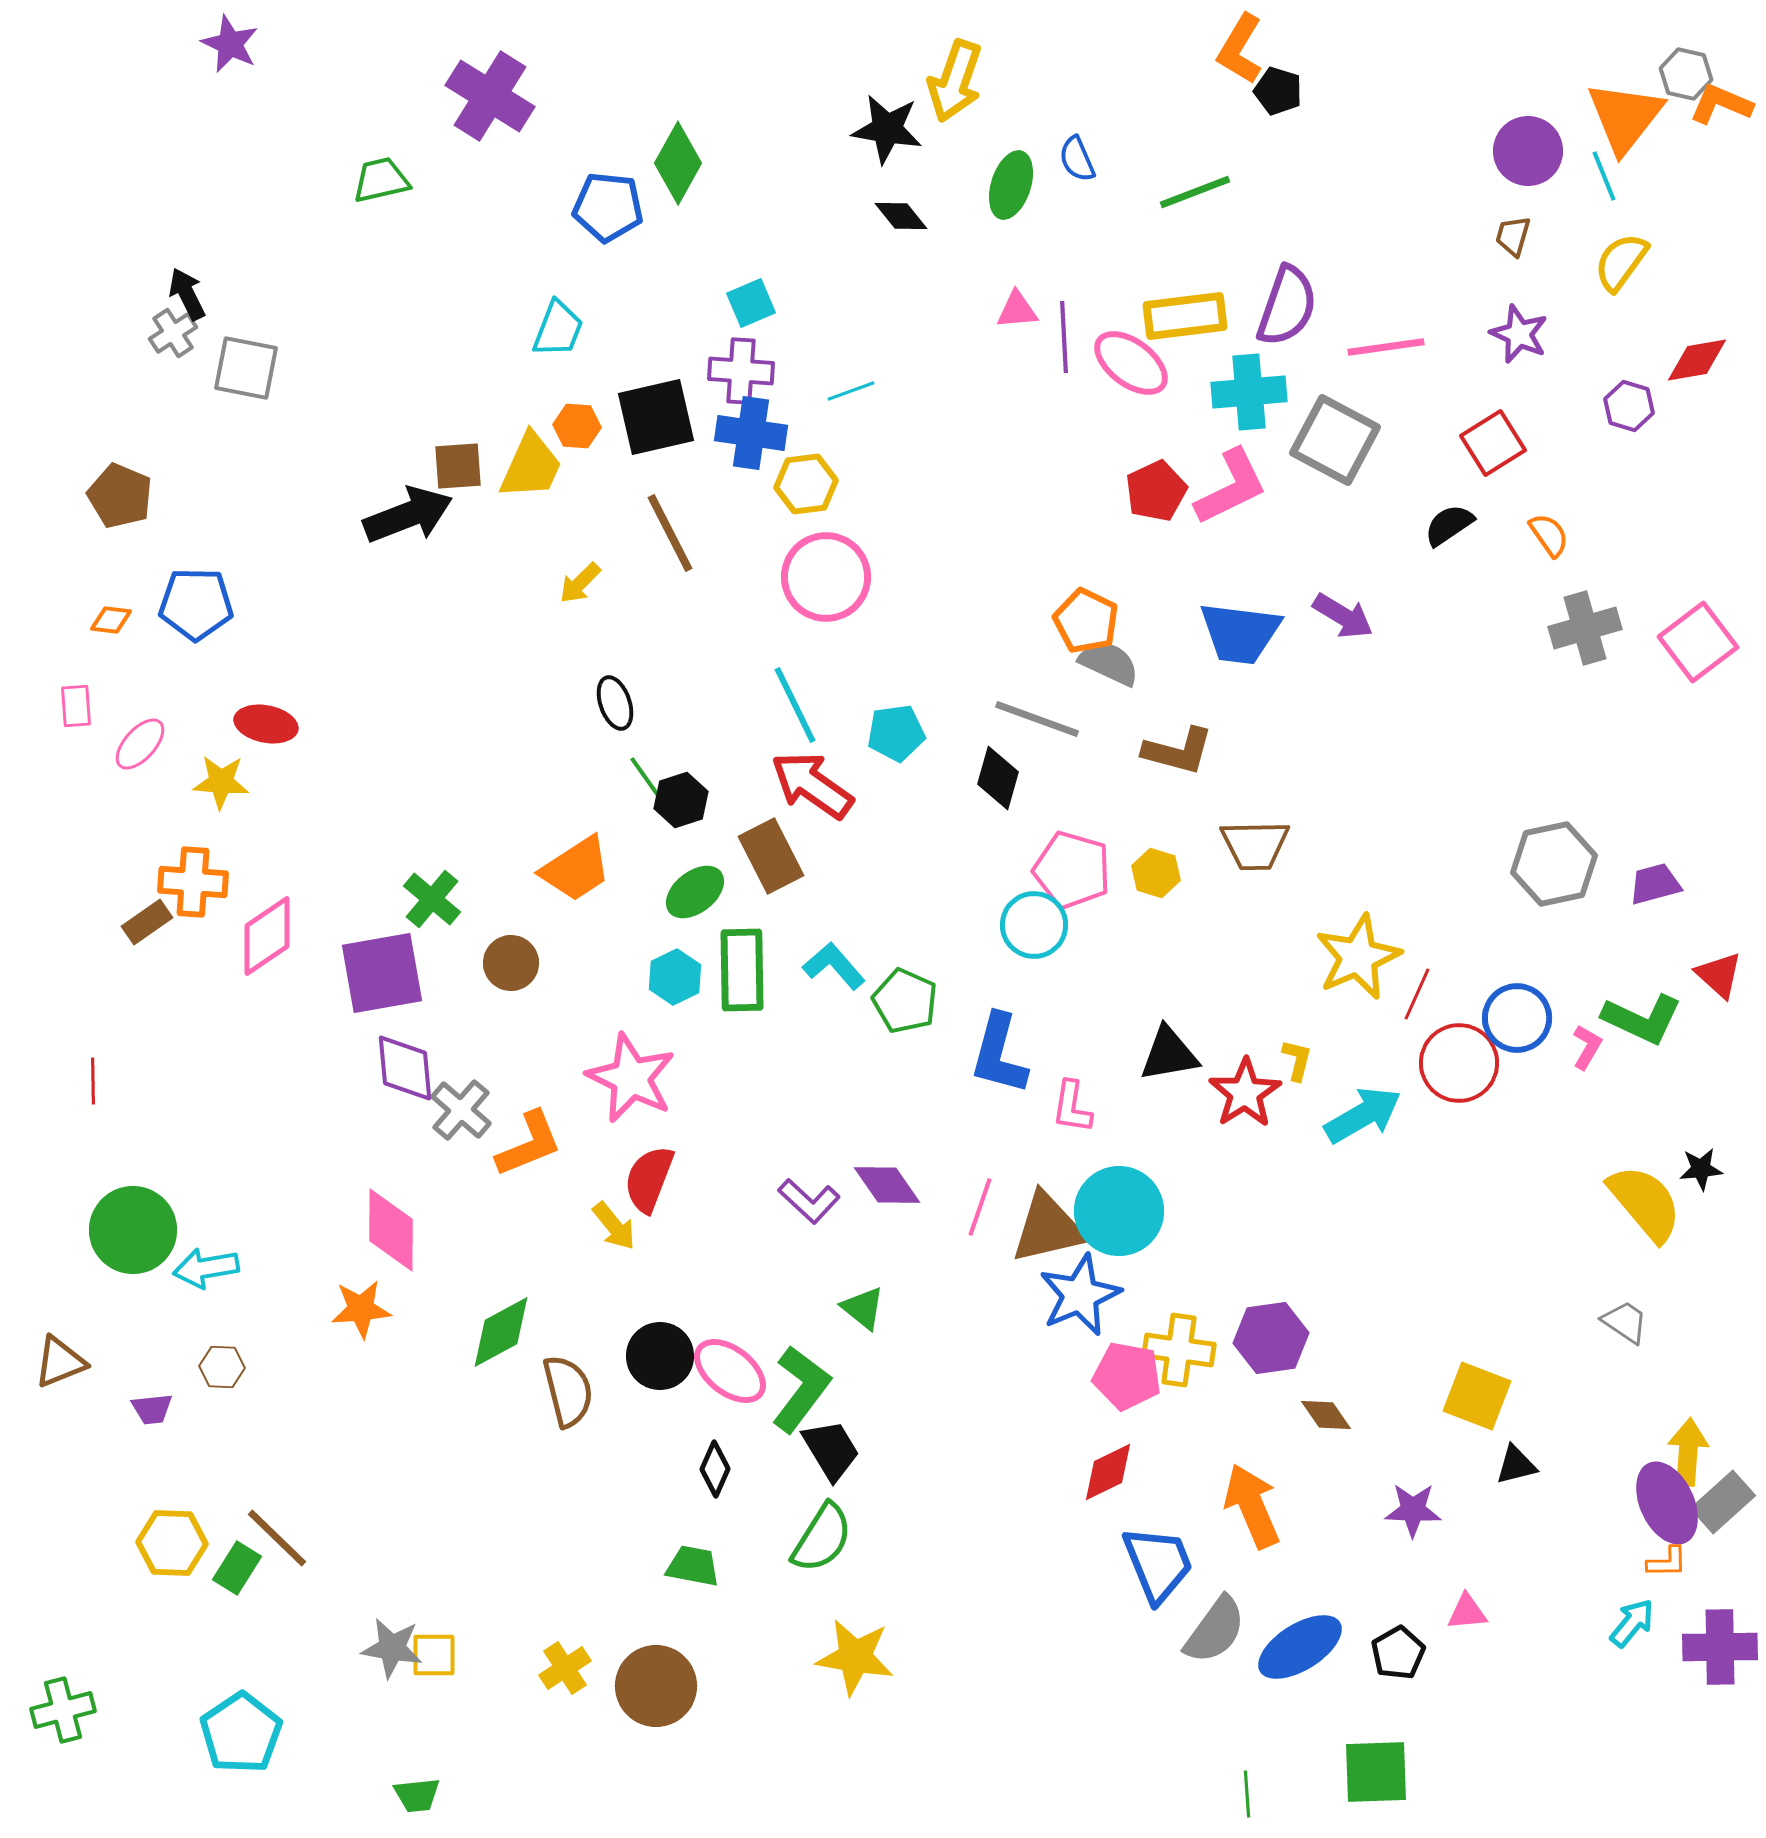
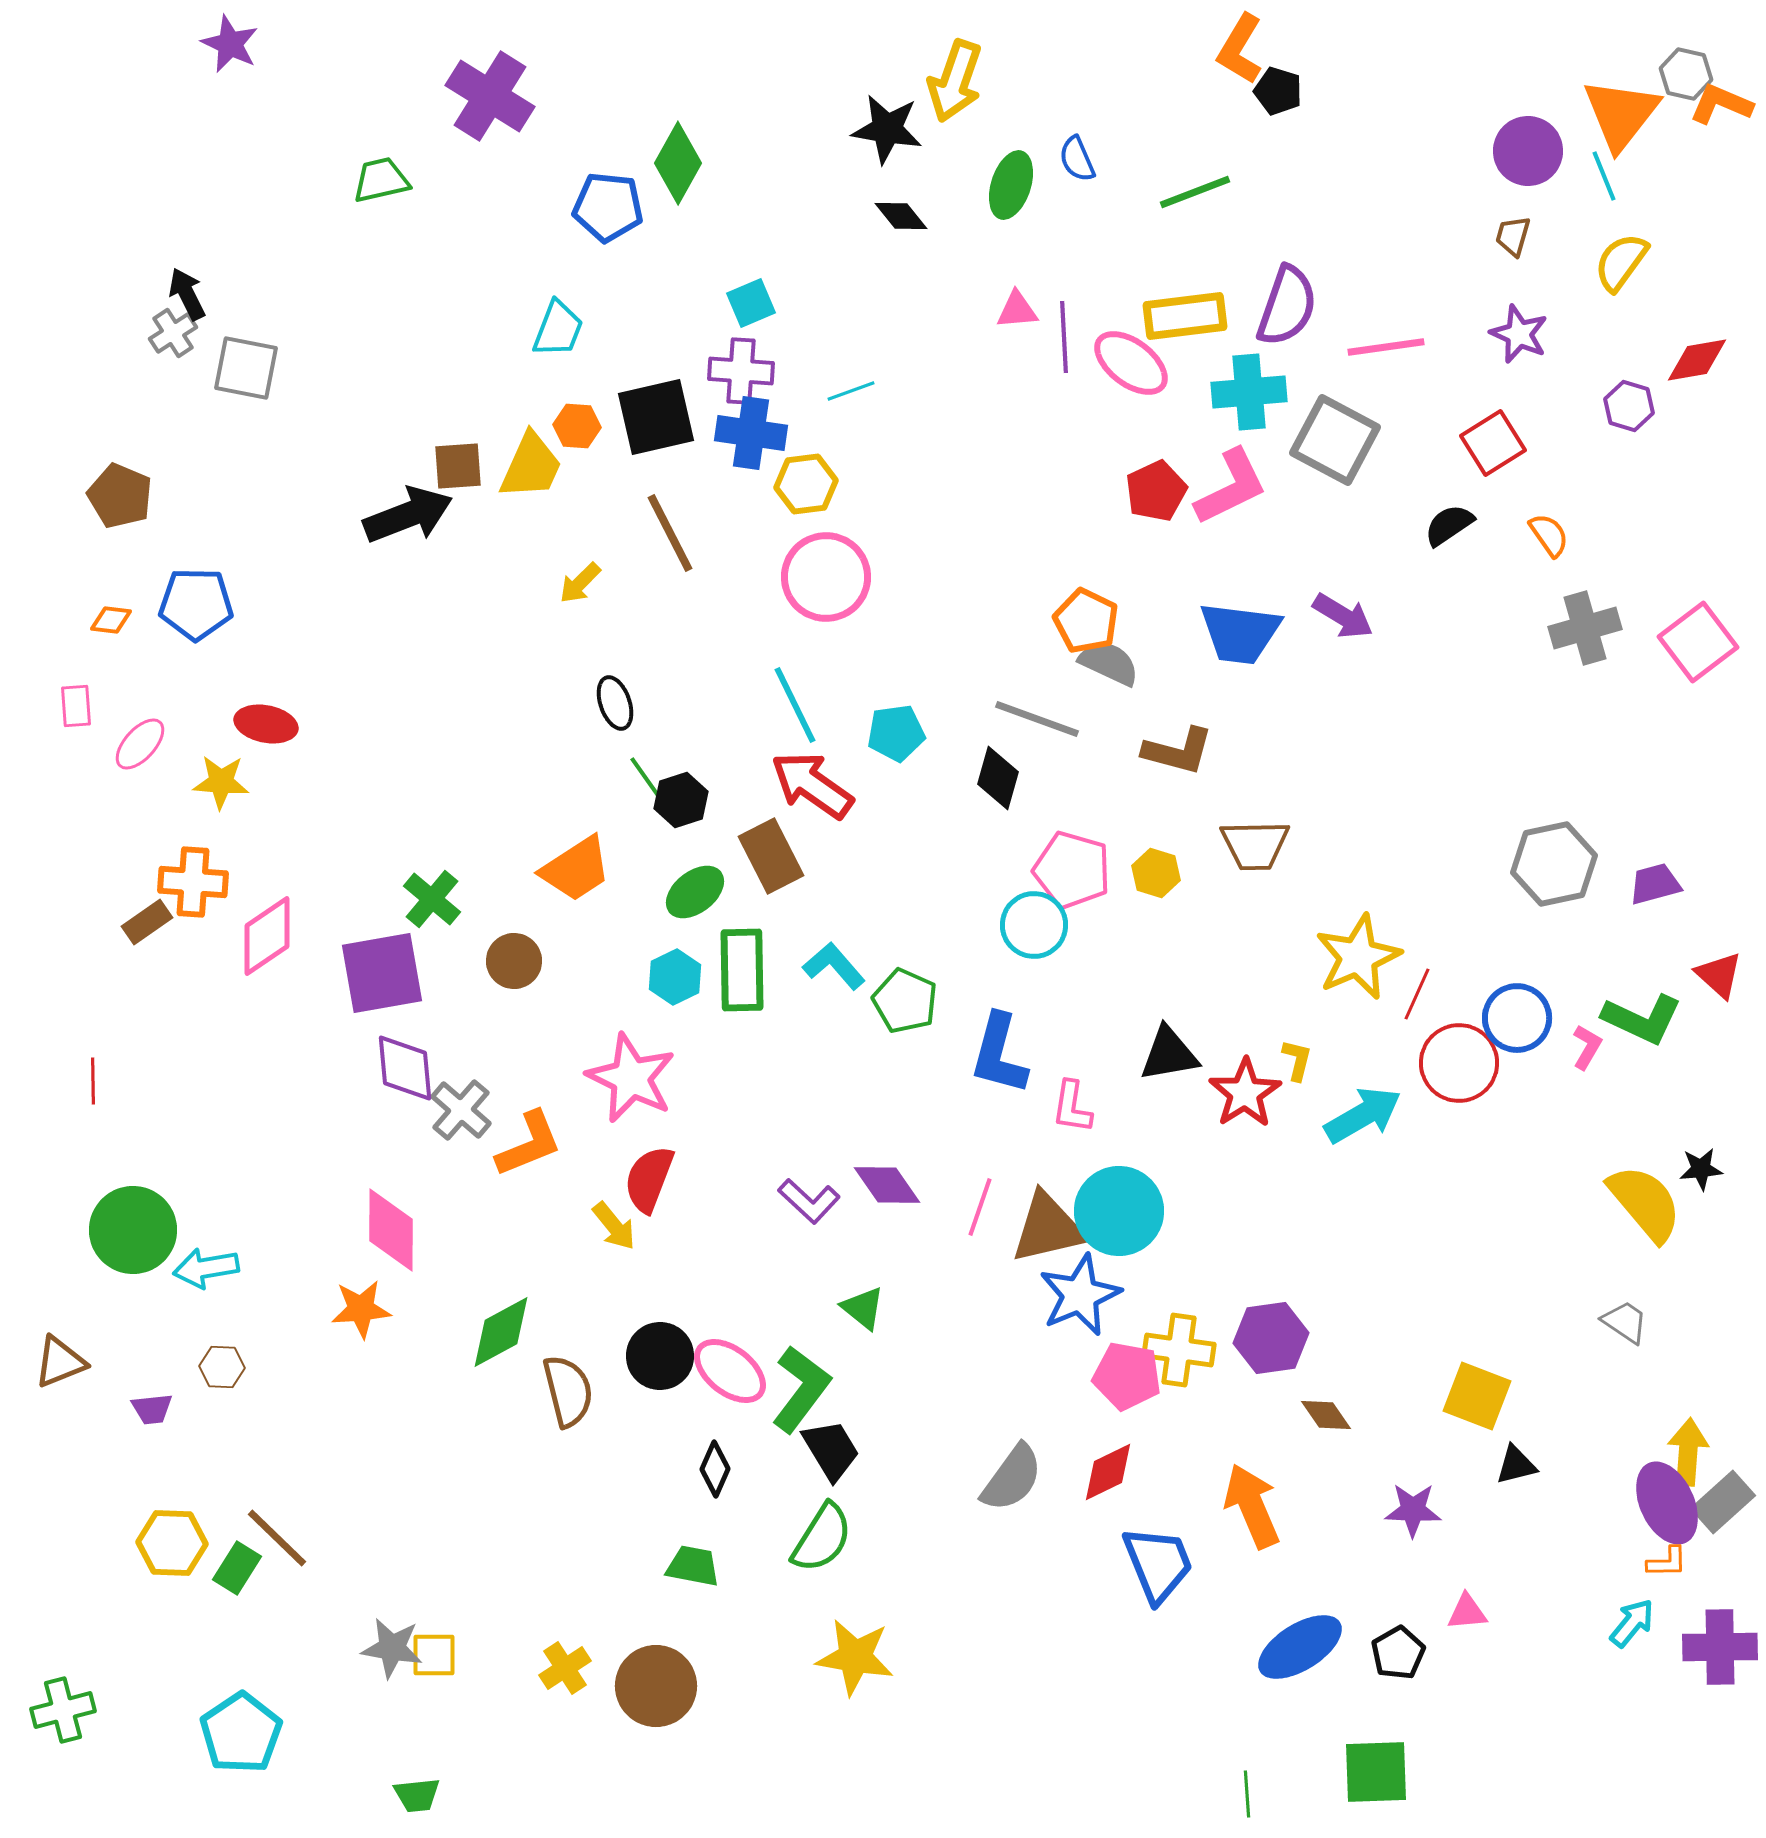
orange triangle at (1625, 117): moved 4 px left, 3 px up
brown circle at (511, 963): moved 3 px right, 2 px up
gray semicircle at (1215, 1630): moved 203 px left, 152 px up
